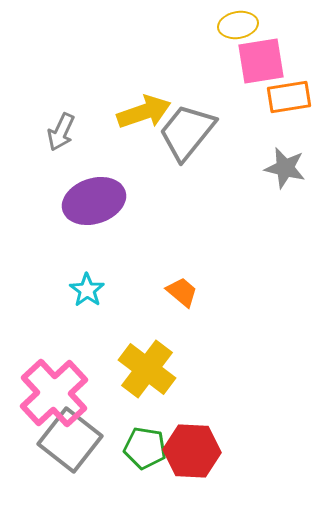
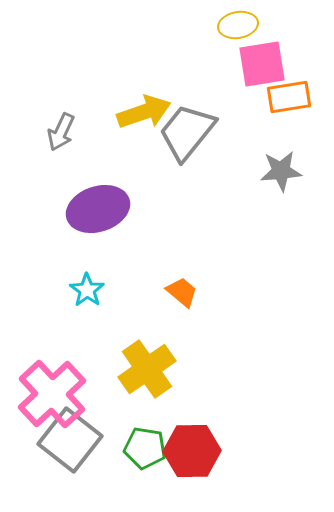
pink square: moved 1 px right, 3 px down
gray star: moved 4 px left, 3 px down; rotated 18 degrees counterclockwise
purple ellipse: moved 4 px right, 8 px down
yellow cross: rotated 18 degrees clockwise
pink cross: moved 2 px left, 1 px down
red hexagon: rotated 4 degrees counterclockwise
